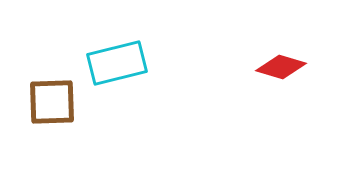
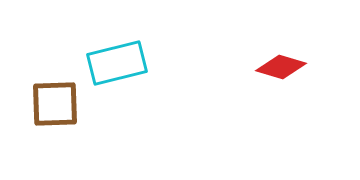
brown square: moved 3 px right, 2 px down
